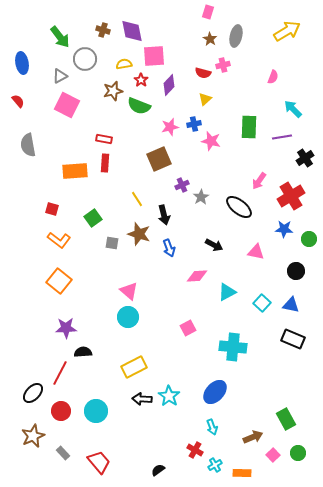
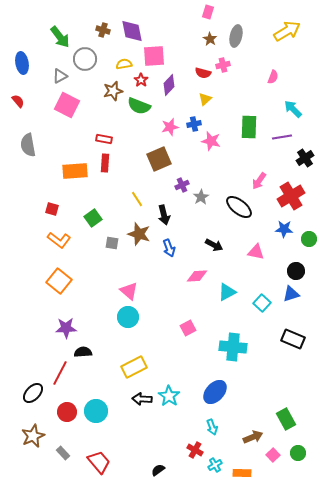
blue triangle at (291, 305): moved 11 px up; rotated 30 degrees counterclockwise
red circle at (61, 411): moved 6 px right, 1 px down
